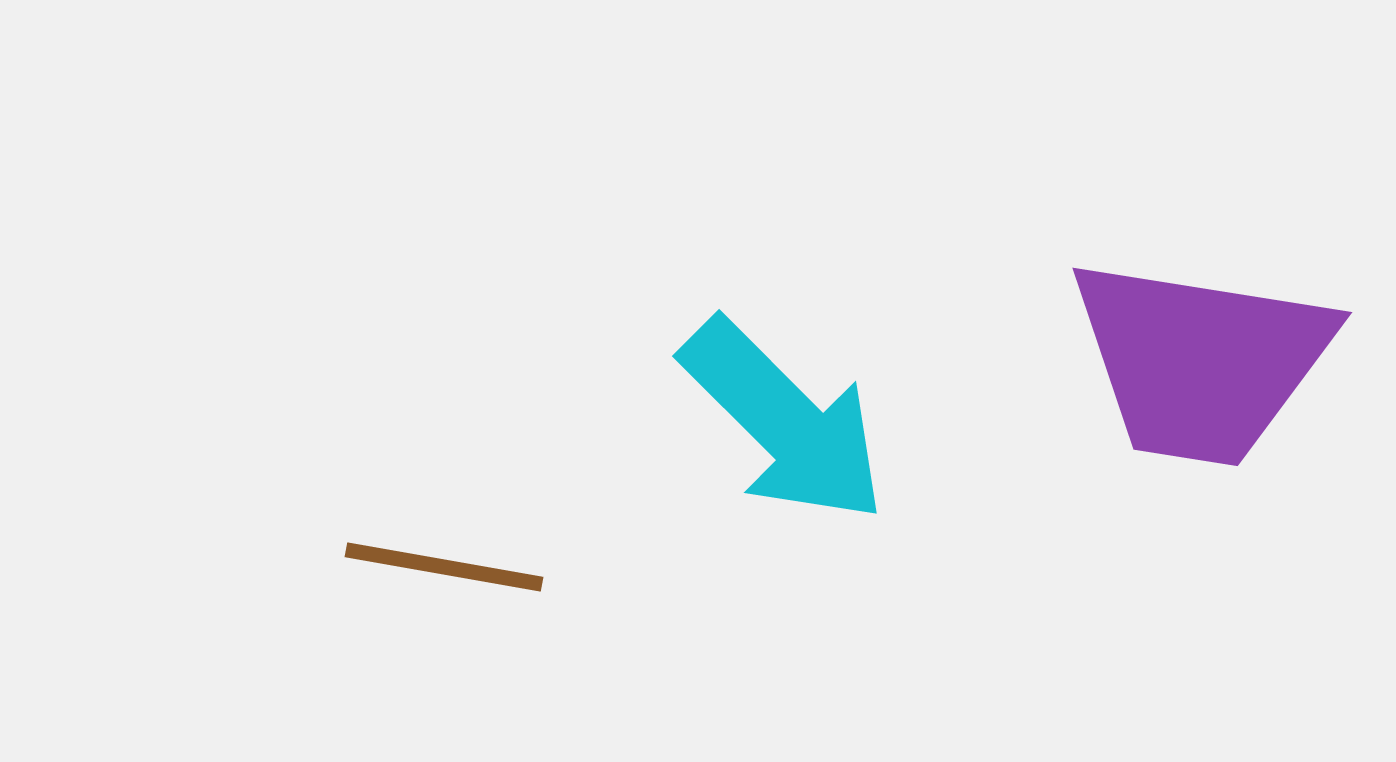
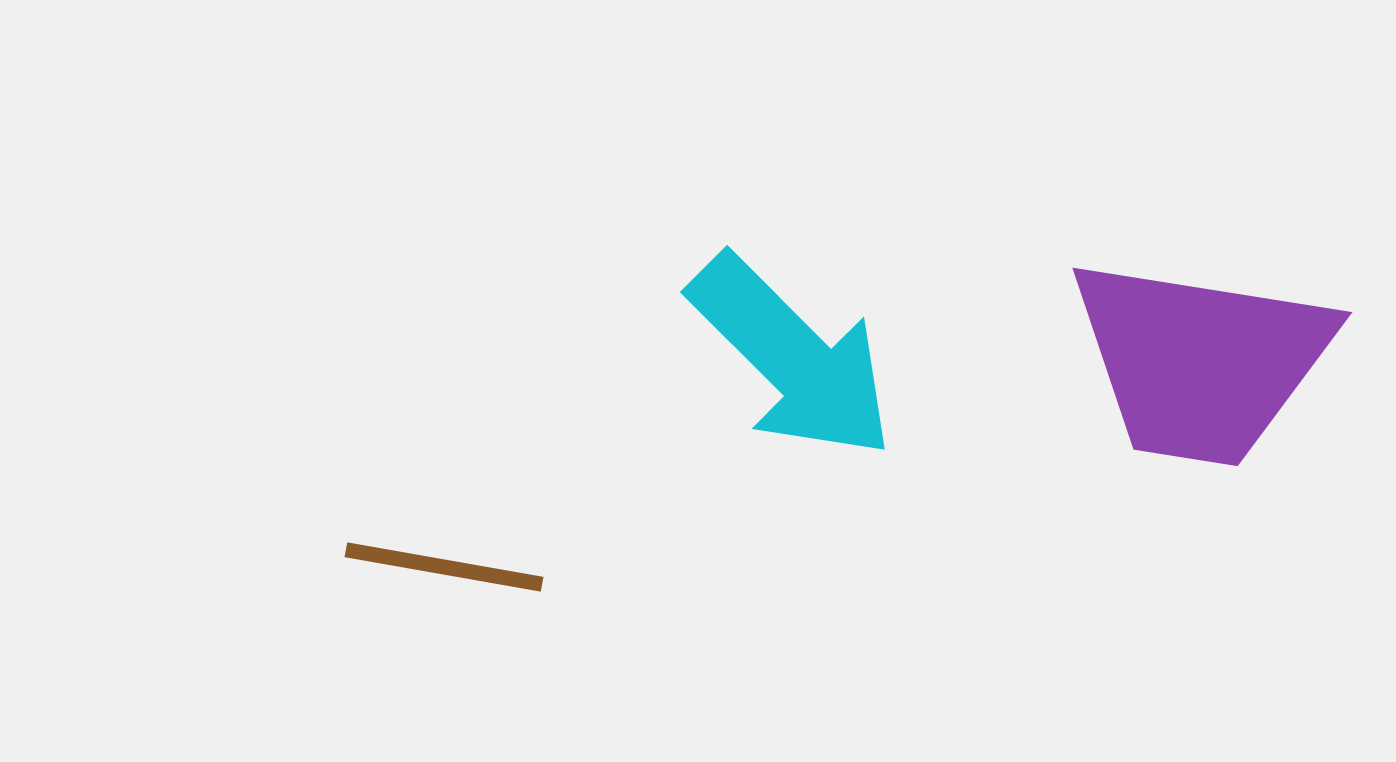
cyan arrow: moved 8 px right, 64 px up
